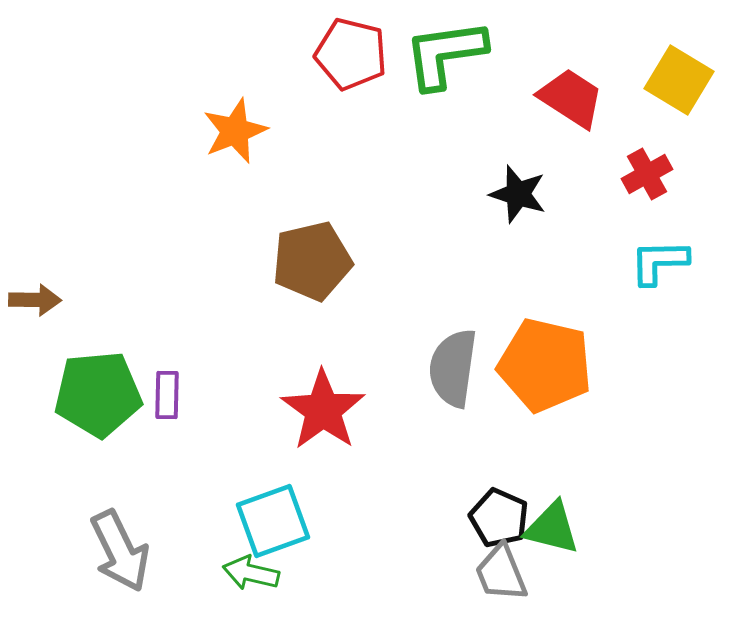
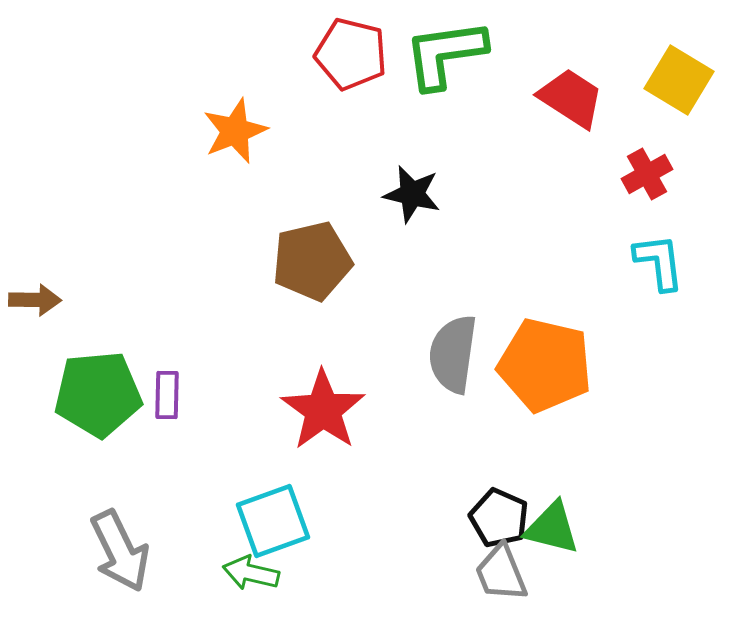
black star: moved 106 px left; rotated 4 degrees counterclockwise
cyan L-shape: rotated 84 degrees clockwise
gray semicircle: moved 14 px up
